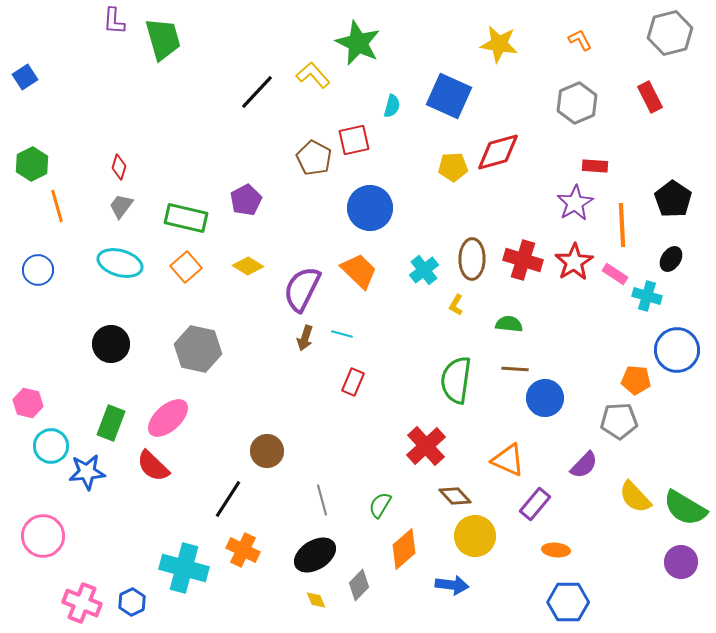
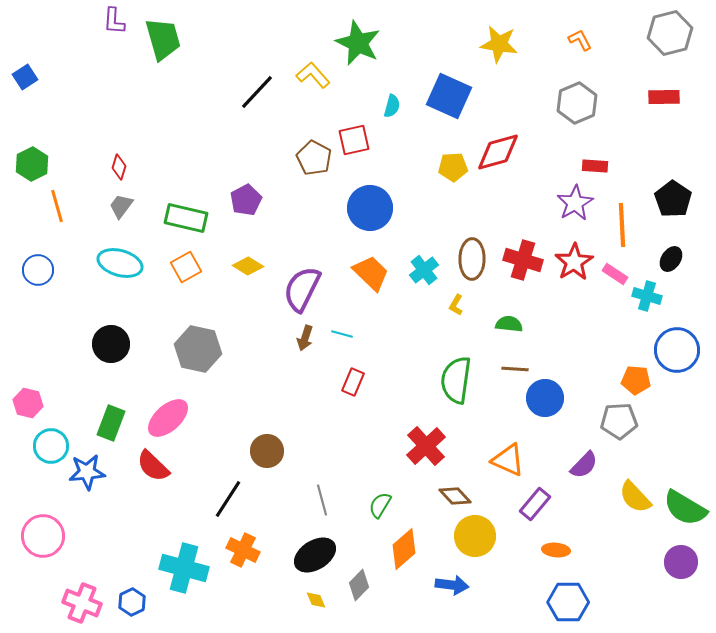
red rectangle at (650, 97): moved 14 px right; rotated 64 degrees counterclockwise
orange square at (186, 267): rotated 12 degrees clockwise
orange trapezoid at (359, 271): moved 12 px right, 2 px down
